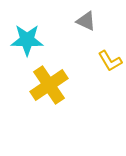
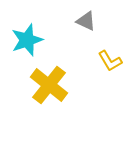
cyan star: rotated 20 degrees counterclockwise
yellow cross: rotated 18 degrees counterclockwise
